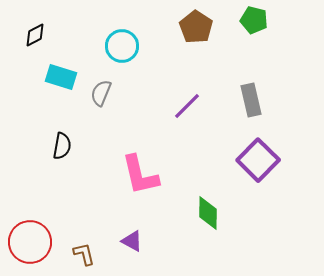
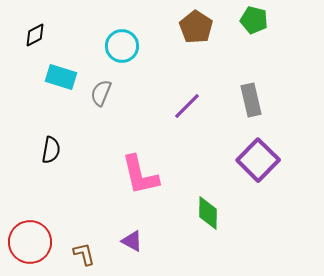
black semicircle: moved 11 px left, 4 px down
